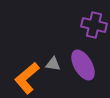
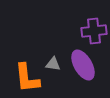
purple cross: moved 6 px down; rotated 20 degrees counterclockwise
orange L-shape: rotated 56 degrees counterclockwise
